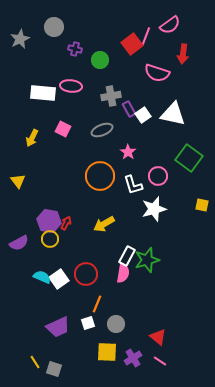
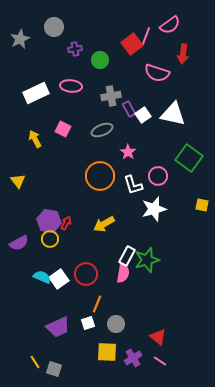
purple cross at (75, 49): rotated 24 degrees counterclockwise
white rectangle at (43, 93): moved 7 px left; rotated 30 degrees counterclockwise
yellow arrow at (32, 138): moved 3 px right, 1 px down; rotated 126 degrees clockwise
